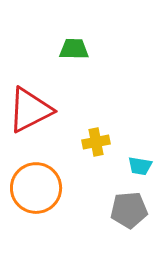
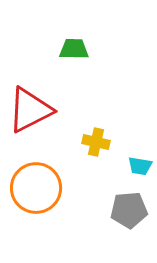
yellow cross: rotated 24 degrees clockwise
